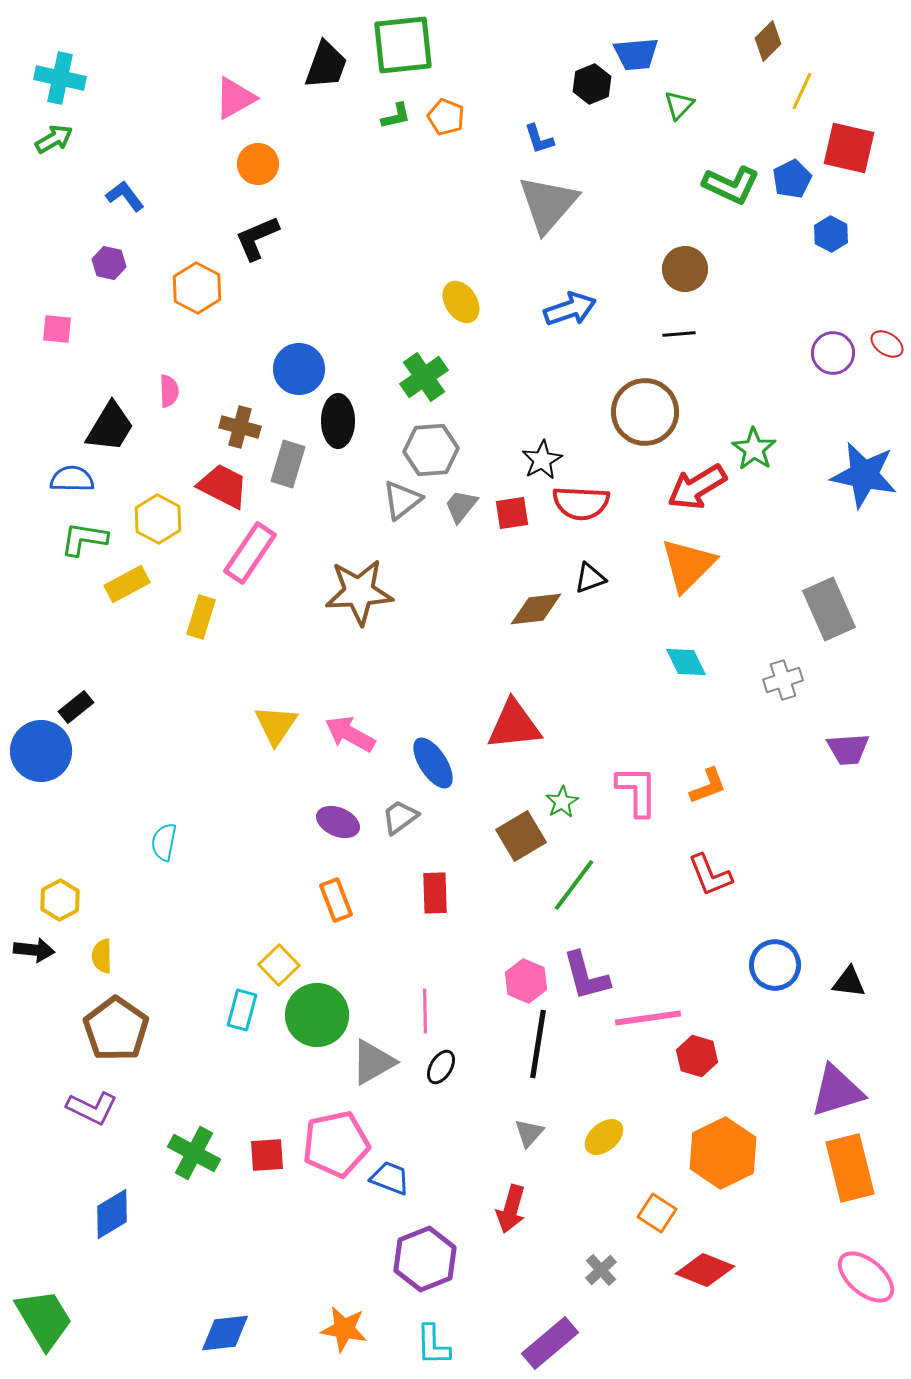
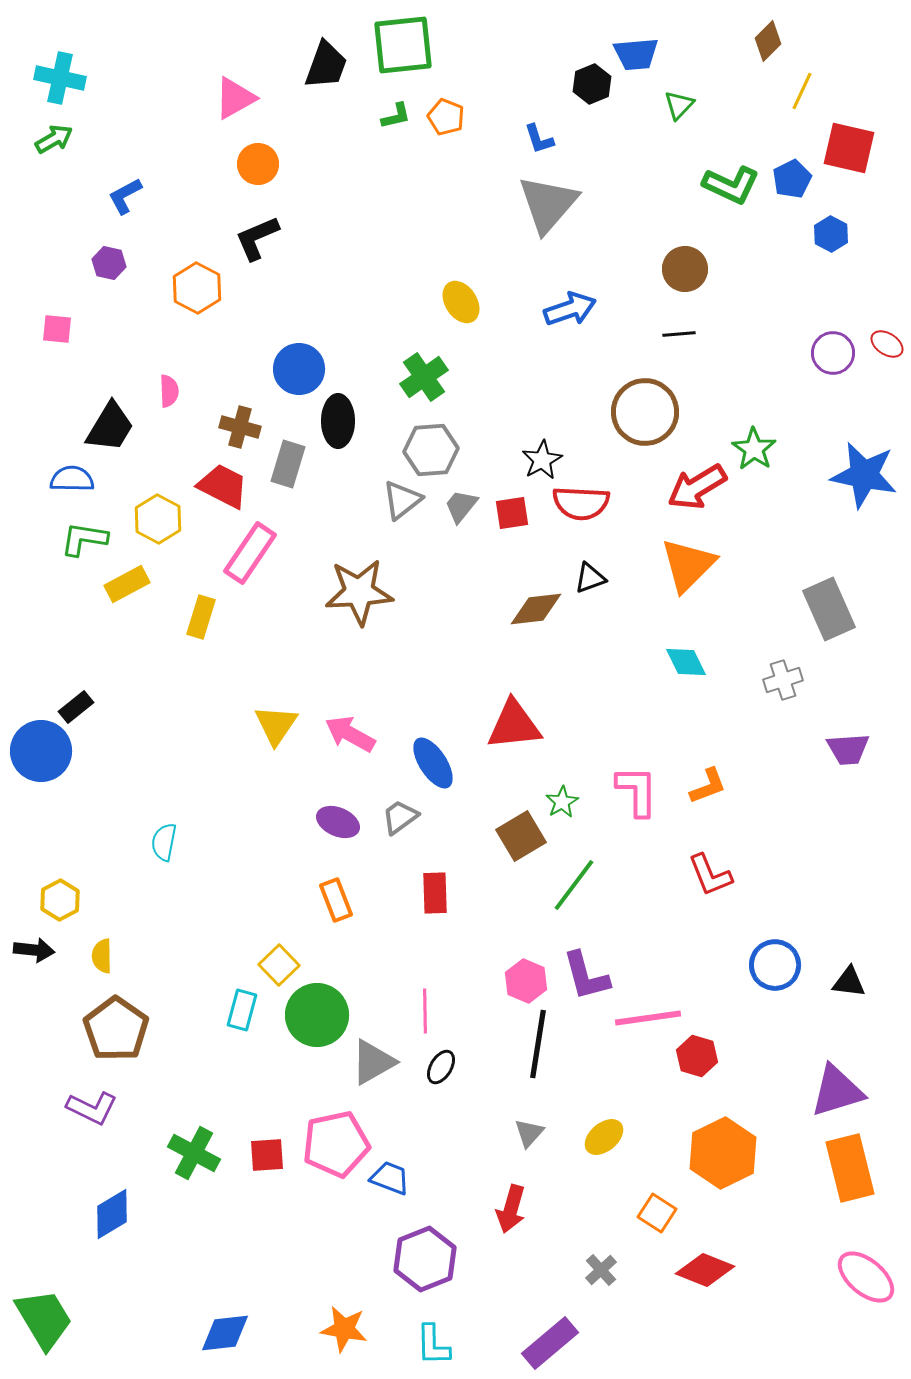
blue L-shape at (125, 196): rotated 81 degrees counterclockwise
